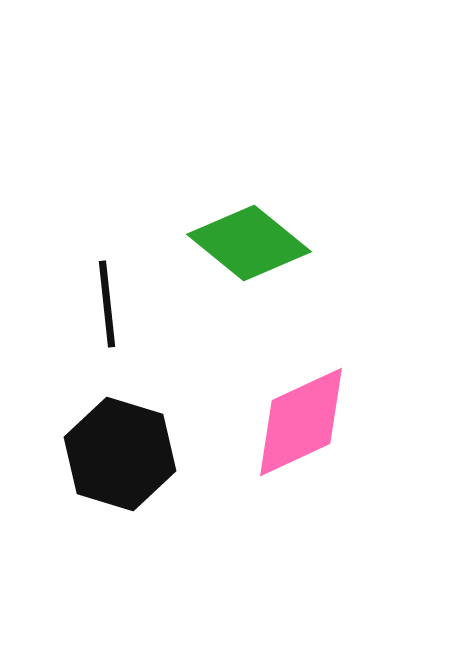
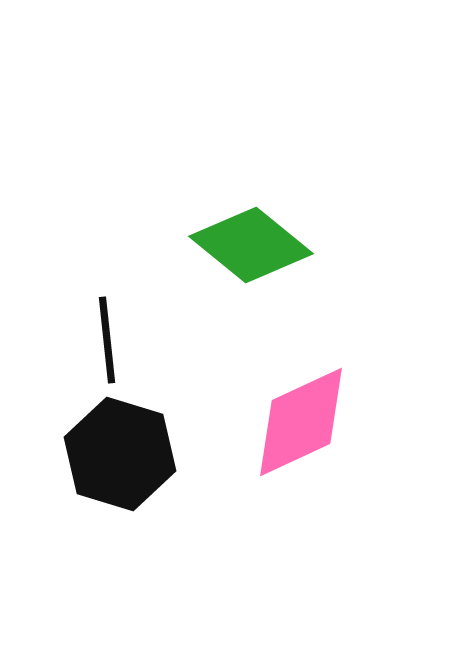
green diamond: moved 2 px right, 2 px down
black line: moved 36 px down
